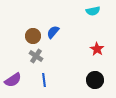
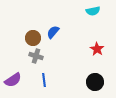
brown circle: moved 2 px down
gray cross: rotated 16 degrees counterclockwise
black circle: moved 2 px down
